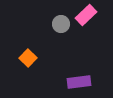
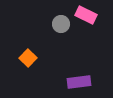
pink rectangle: rotated 70 degrees clockwise
